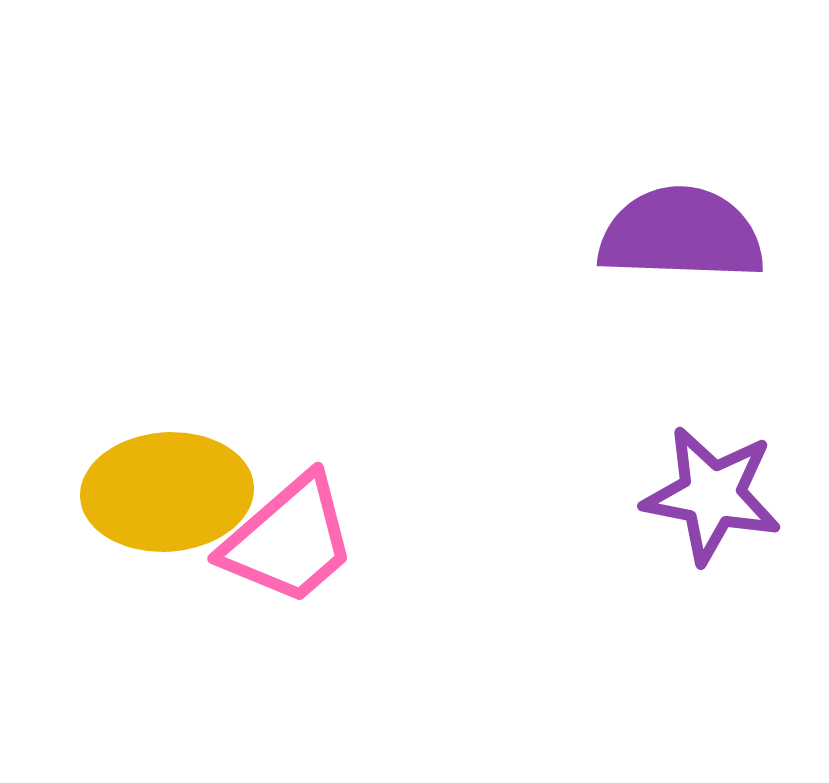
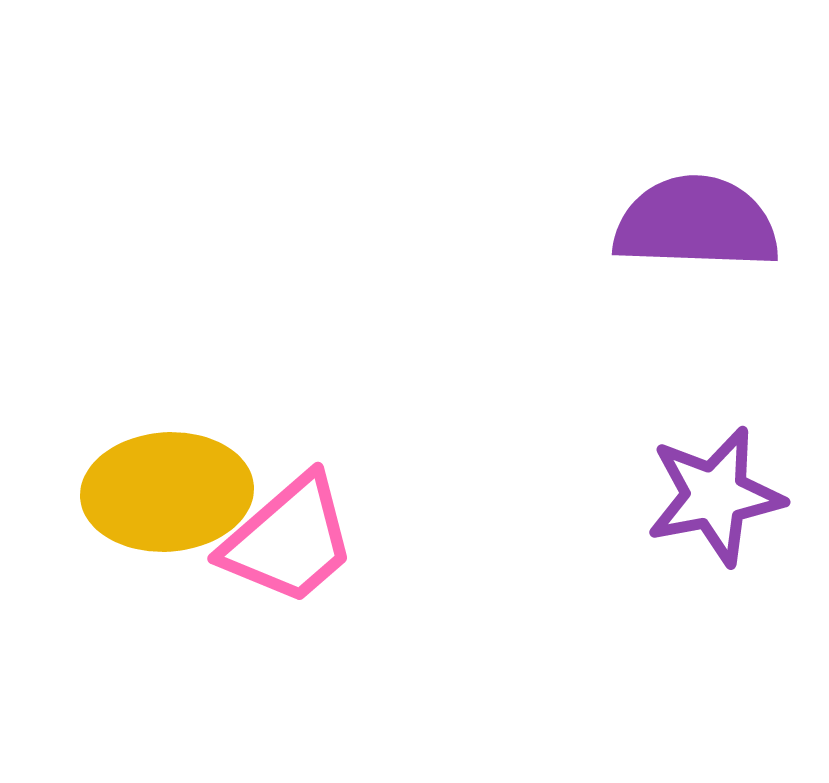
purple semicircle: moved 15 px right, 11 px up
purple star: moved 3 px right, 1 px down; rotated 22 degrees counterclockwise
